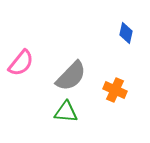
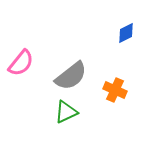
blue diamond: rotated 50 degrees clockwise
gray semicircle: rotated 8 degrees clockwise
green triangle: rotated 30 degrees counterclockwise
